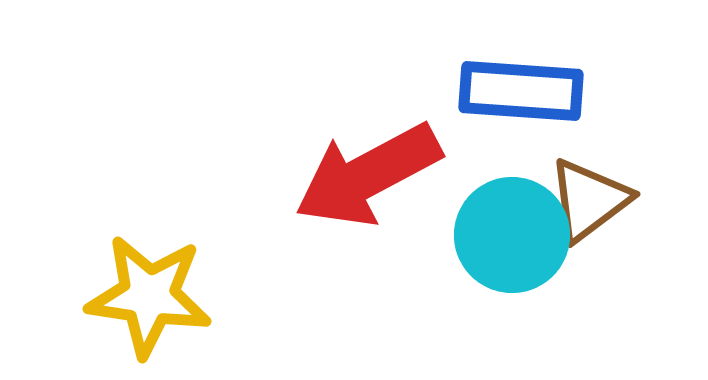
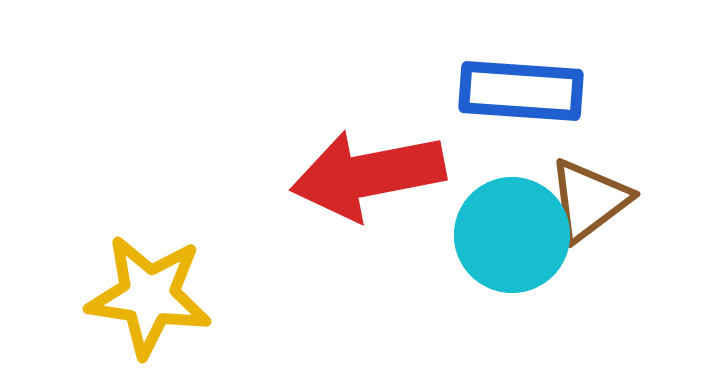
red arrow: rotated 17 degrees clockwise
